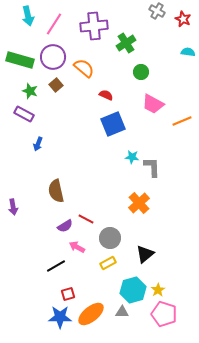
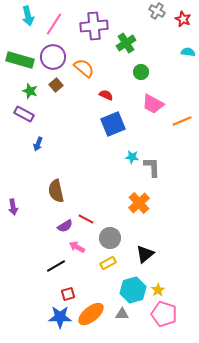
gray triangle: moved 2 px down
